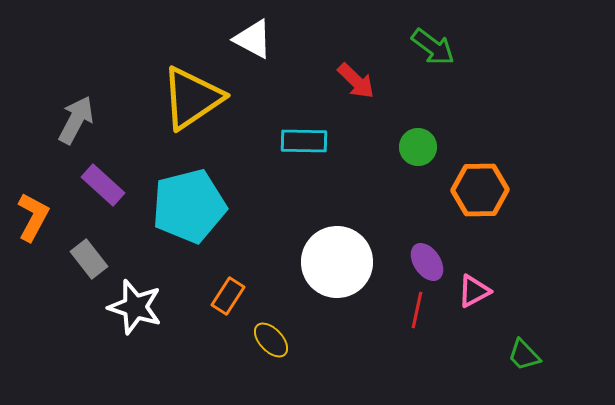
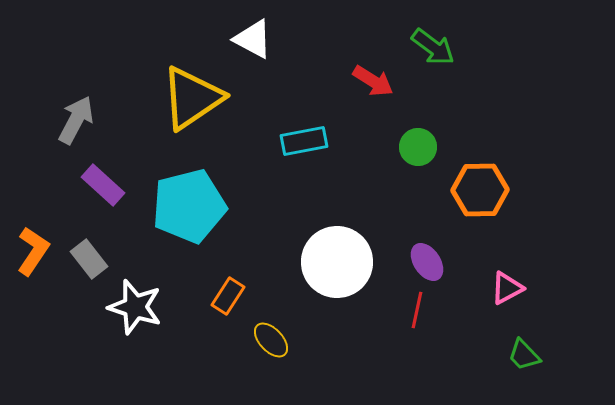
red arrow: moved 17 px right; rotated 12 degrees counterclockwise
cyan rectangle: rotated 12 degrees counterclockwise
orange L-shape: moved 34 px down; rotated 6 degrees clockwise
pink triangle: moved 33 px right, 3 px up
